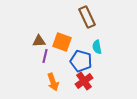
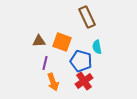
purple line: moved 7 px down
